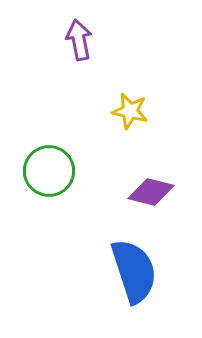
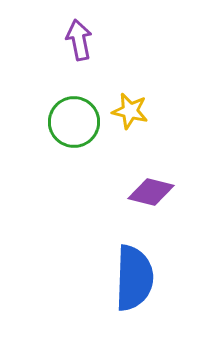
green circle: moved 25 px right, 49 px up
blue semicircle: moved 7 px down; rotated 20 degrees clockwise
